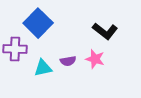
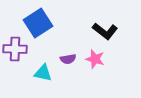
blue square: rotated 12 degrees clockwise
purple semicircle: moved 2 px up
cyan triangle: moved 5 px down; rotated 24 degrees clockwise
